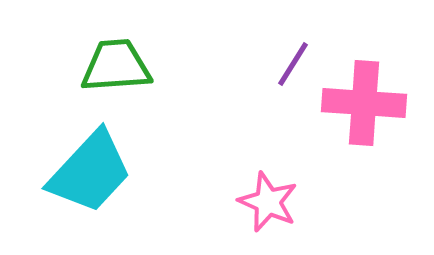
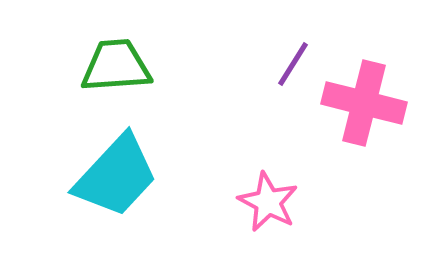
pink cross: rotated 10 degrees clockwise
cyan trapezoid: moved 26 px right, 4 px down
pink star: rotated 4 degrees clockwise
